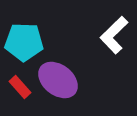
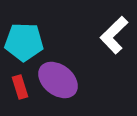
red rectangle: rotated 25 degrees clockwise
